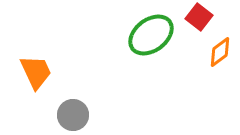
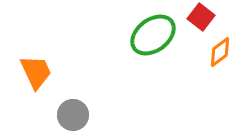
red square: moved 2 px right
green ellipse: moved 2 px right
